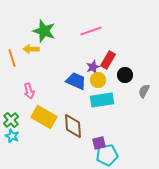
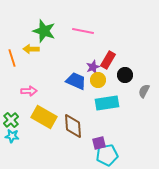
pink line: moved 8 px left; rotated 30 degrees clockwise
pink arrow: rotated 77 degrees counterclockwise
cyan rectangle: moved 5 px right, 3 px down
cyan star: rotated 16 degrees counterclockwise
